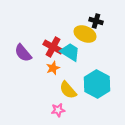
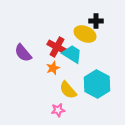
black cross: rotated 16 degrees counterclockwise
red cross: moved 4 px right
cyan trapezoid: moved 2 px right, 2 px down
